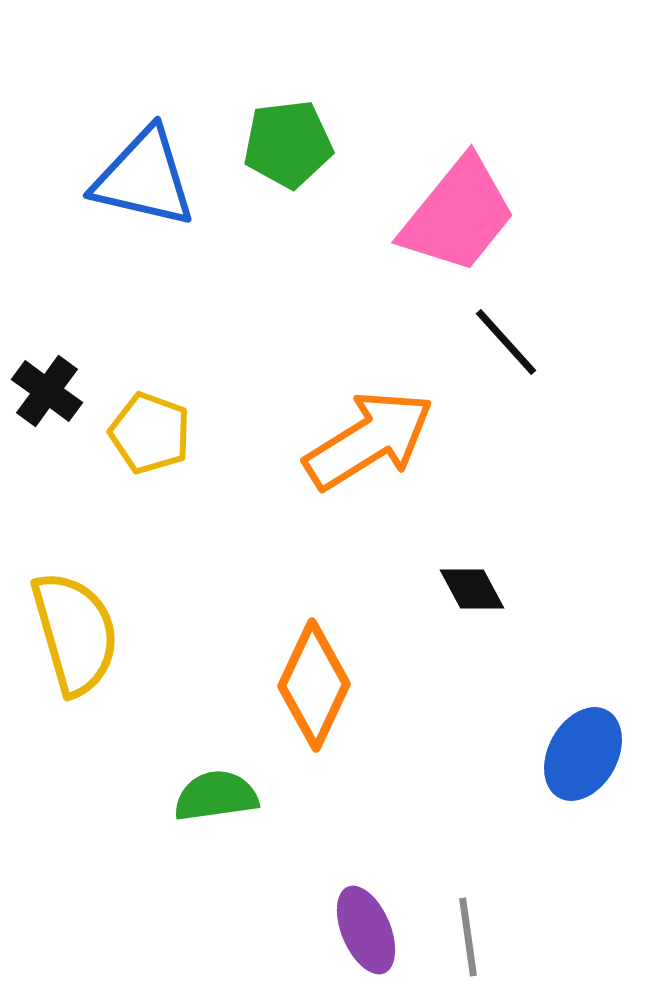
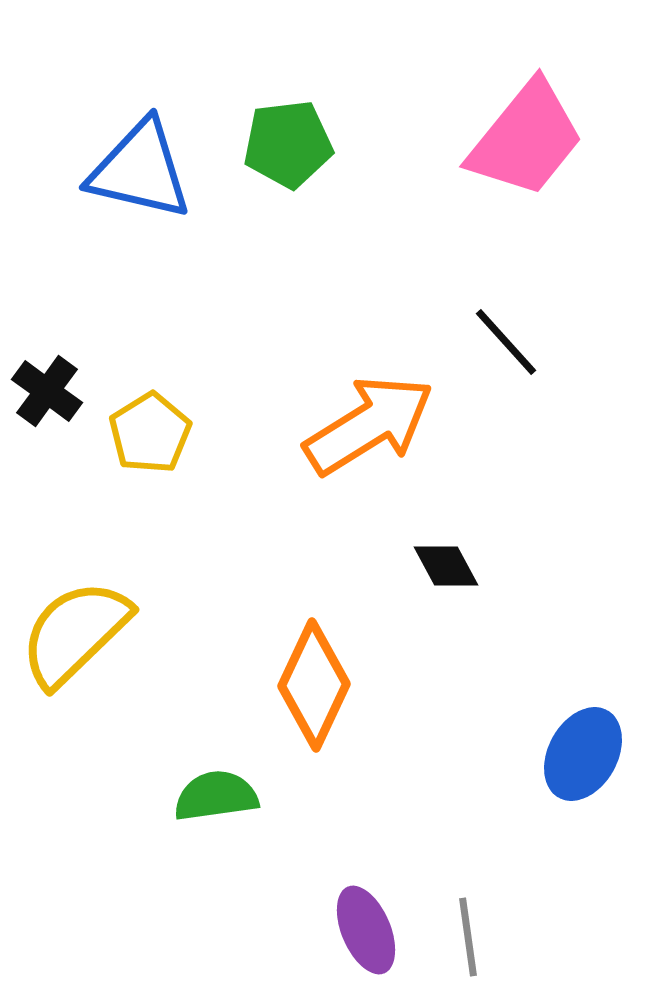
blue triangle: moved 4 px left, 8 px up
pink trapezoid: moved 68 px right, 76 px up
yellow pentagon: rotated 20 degrees clockwise
orange arrow: moved 15 px up
black diamond: moved 26 px left, 23 px up
yellow semicircle: rotated 118 degrees counterclockwise
